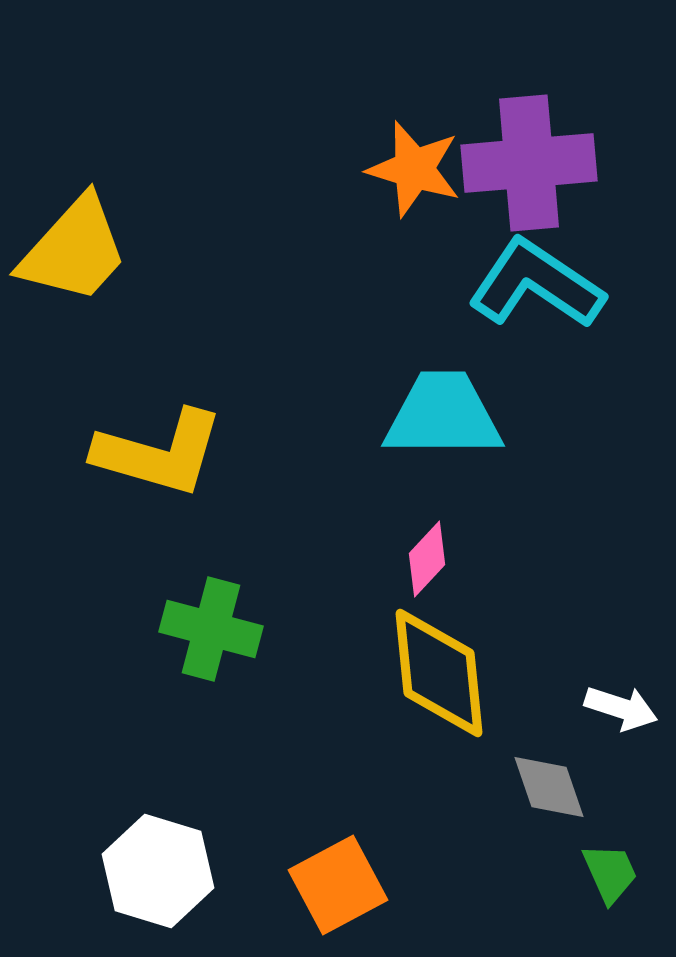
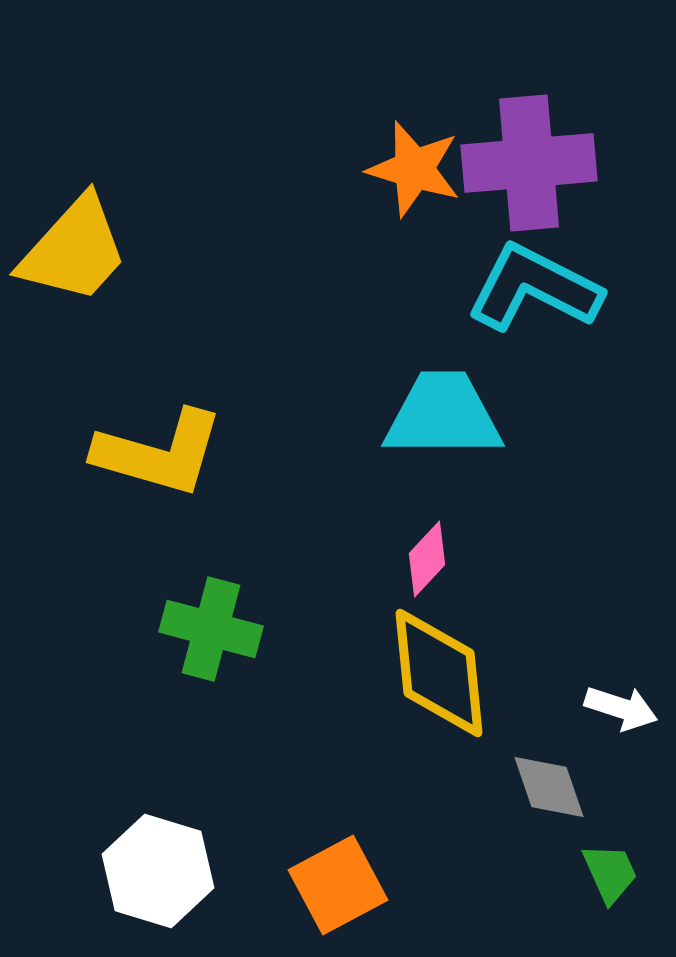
cyan L-shape: moved 2 px left, 4 px down; rotated 7 degrees counterclockwise
